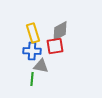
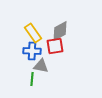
yellow rectangle: rotated 18 degrees counterclockwise
